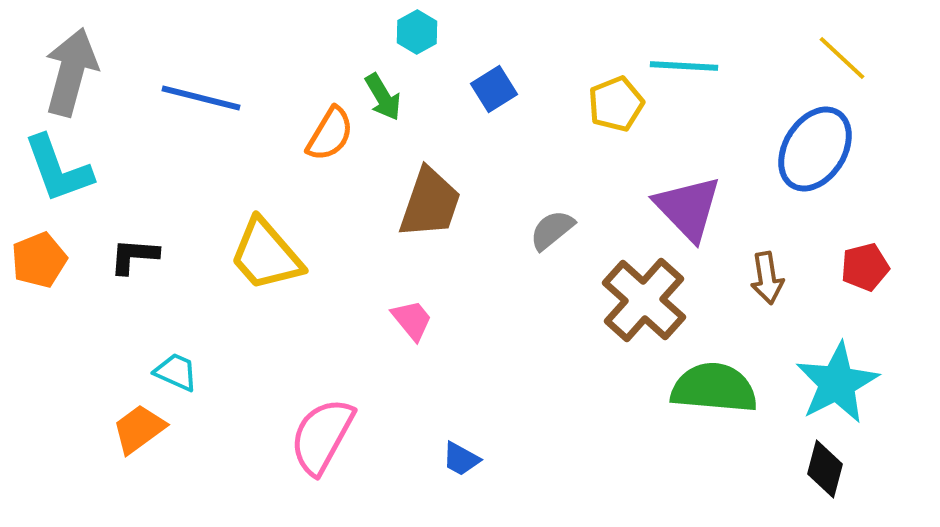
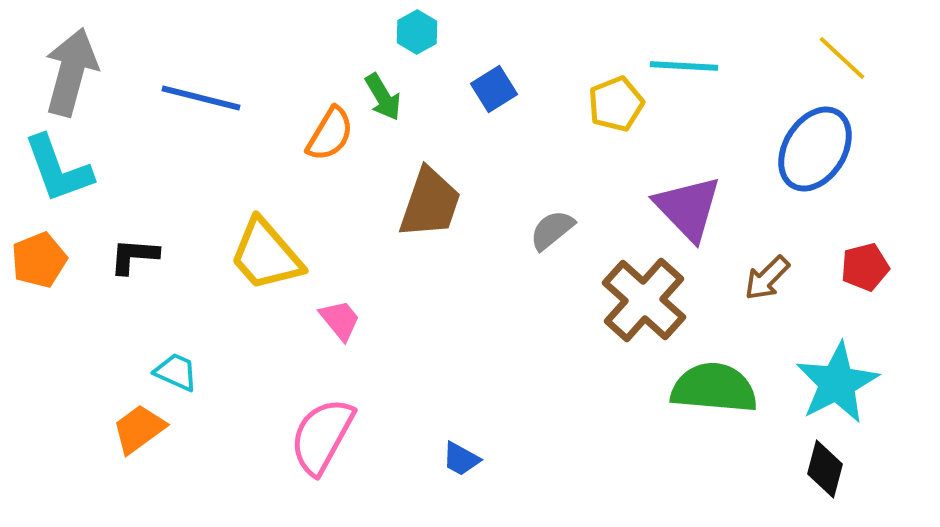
brown arrow: rotated 54 degrees clockwise
pink trapezoid: moved 72 px left
